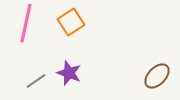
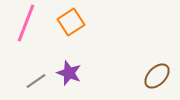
pink line: rotated 9 degrees clockwise
